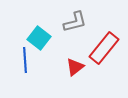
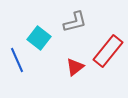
red rectangle: moved 4 px right, 3 px down
blue line: moved 8 px left; rotated 20 degrees counterclockwise
